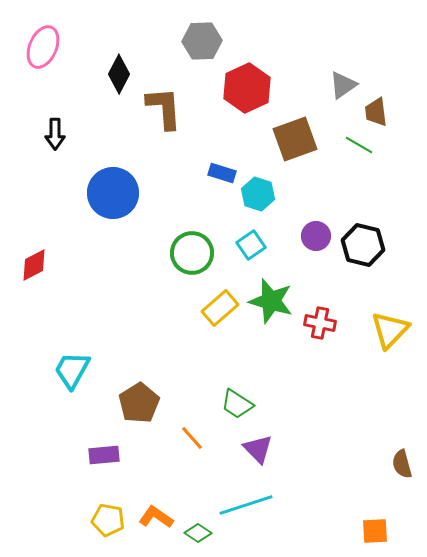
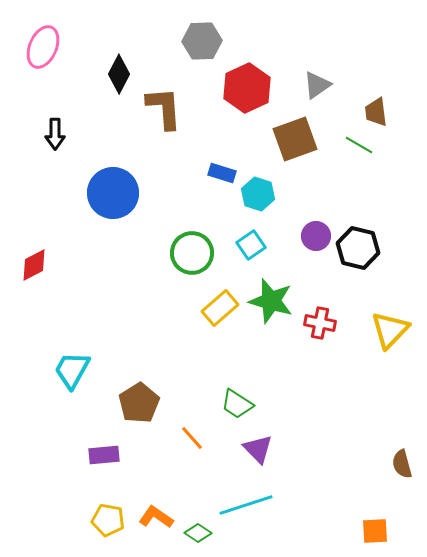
gray triangle: moved 26 px left
black hexagon: moved 5 px left, 3 px down
